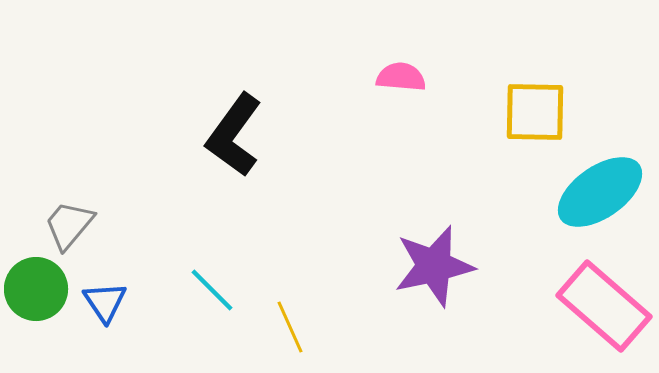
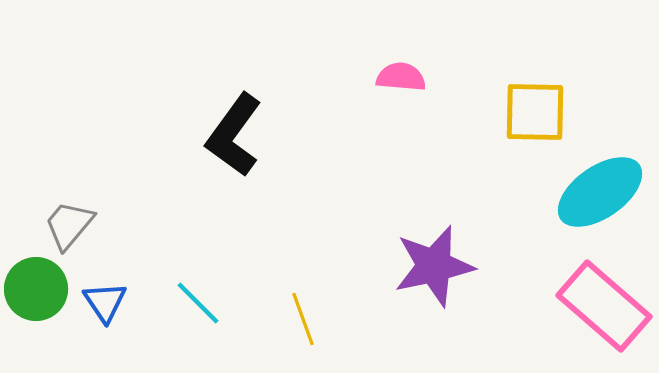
cyan line: moved 14 px left, 13 px down
yellow line: moved 13 px right, 8 px up; rotated 4 degrees clockwise
